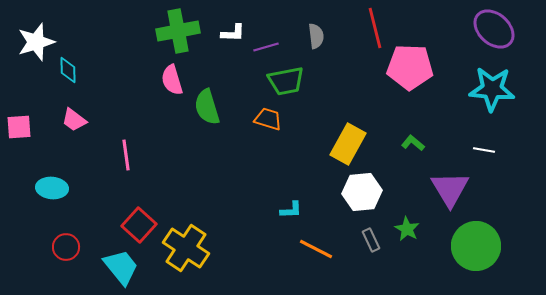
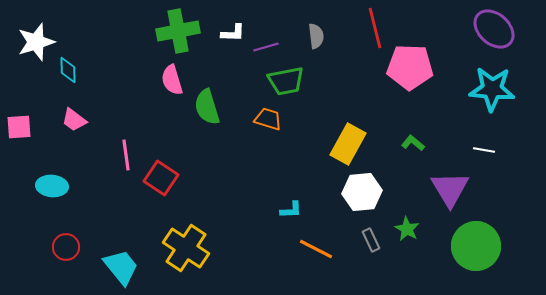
cyan ellipse: moved 2 px up
red square: moved 22 px right, 47 px up; rotated 8 degrees counterclockwise
